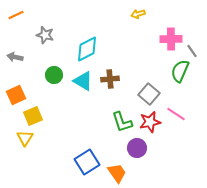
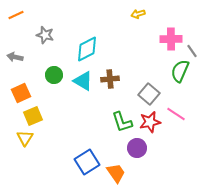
orange square: moved 5 px right, 2 px up
orange trapezoid: moved 1 px left
